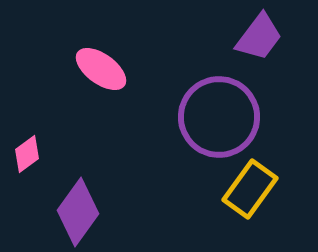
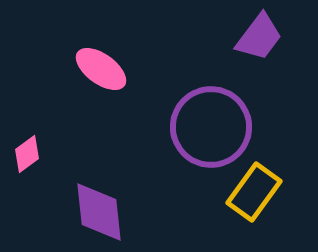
purple circle: moved 8 px left, 10 px down
yellow rectangle: moved 4 px right, 3 px down
purple diamond: moved 21 px right; rotated 42 degrees counterclockwise
